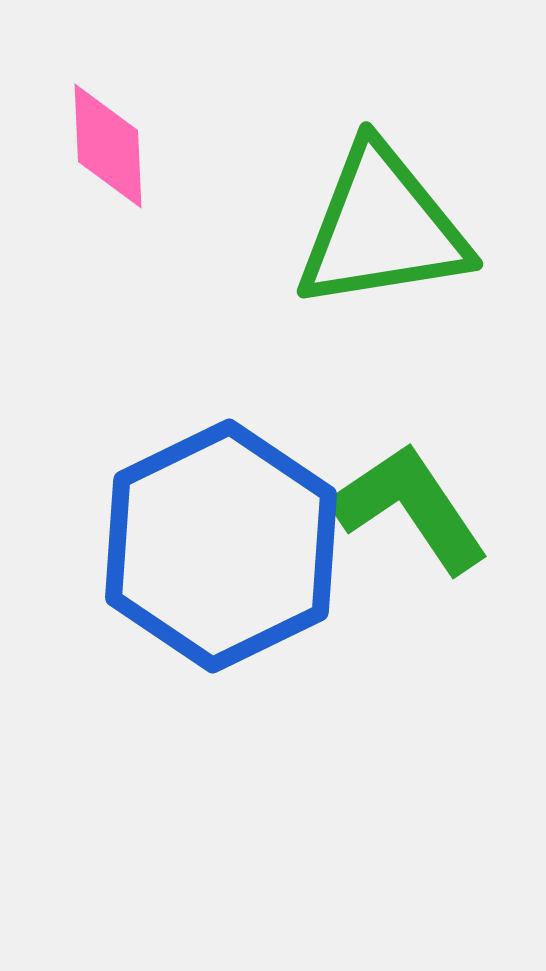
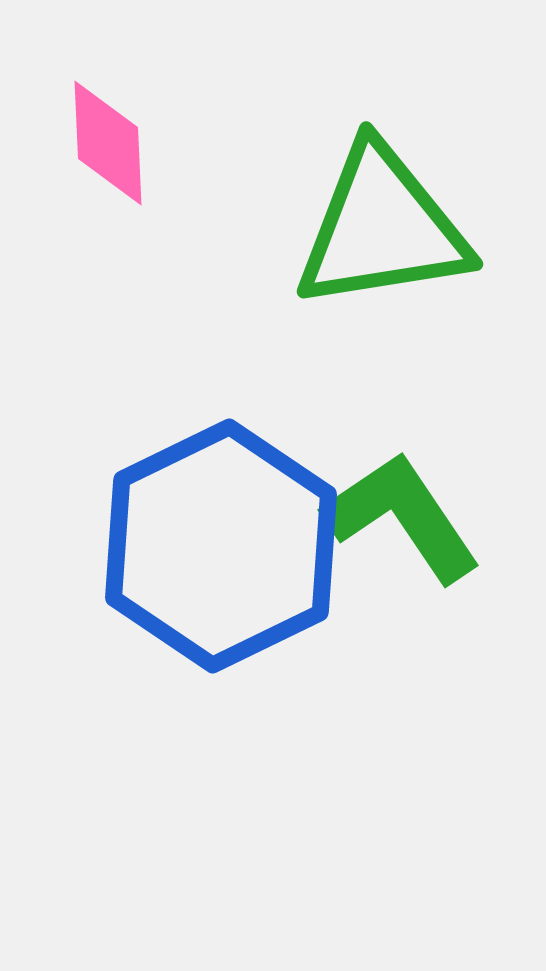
pink diamond: moved 3 px up
green L-shape: moved 8 px left, 9 px down
